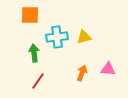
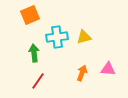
orange square: rotated 24 degrees counterclockwise
